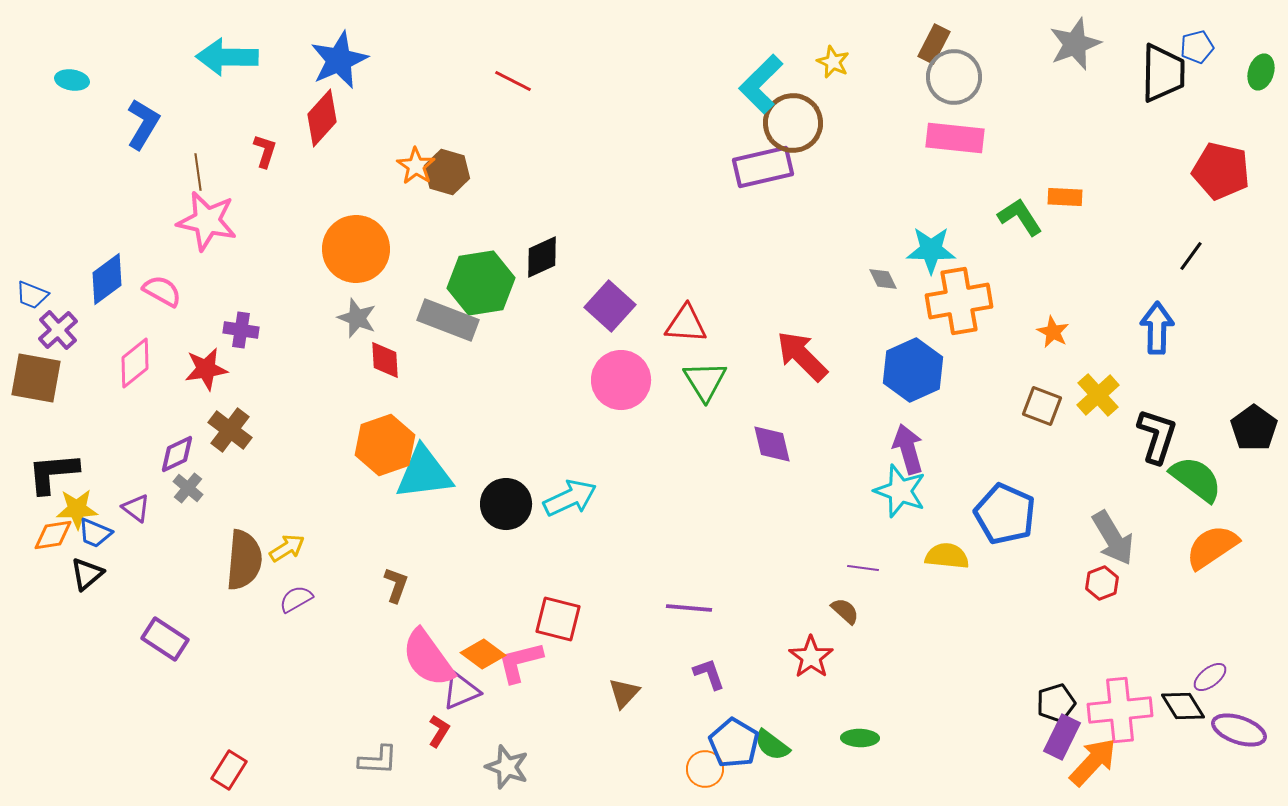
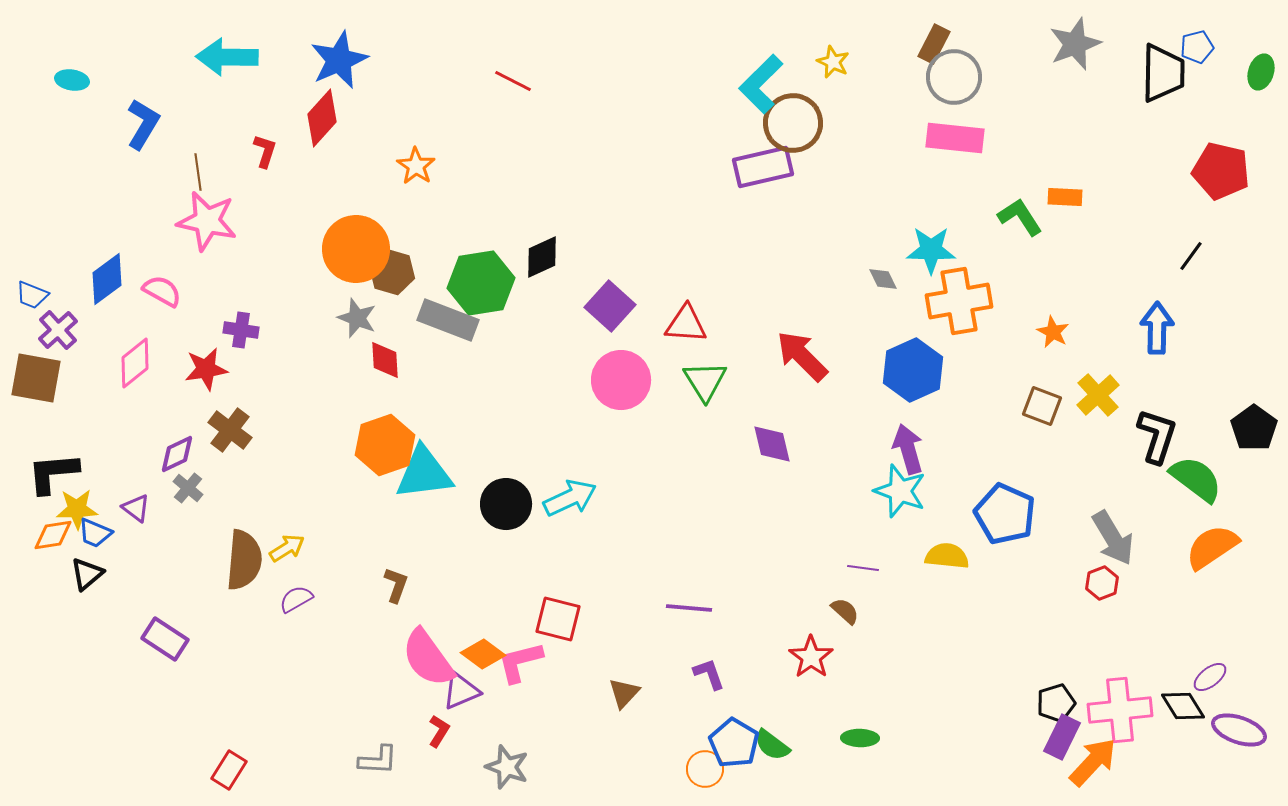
brown hexagon at (447, 172): moved 55 px left, 100 px down
